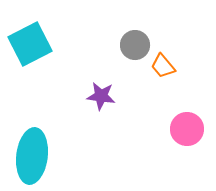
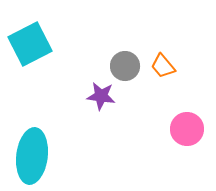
gray circle: moved 10 px left, 21 px down
